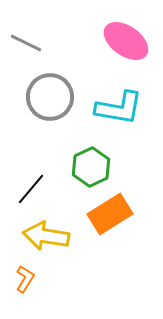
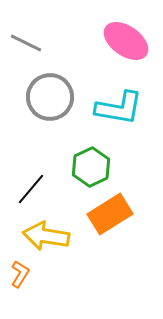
orange L-shape: moved 5 px left, 5 px up
